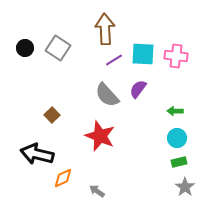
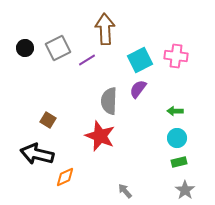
gray square: rotated 30 degrees clockwise
cyan square: moved 3 px left, 6 px down; rotated 30 degrees counterclockwise
purple line: moved 27 px left
gray semicircle: moved 2 px right, 6 px down; rotated 44 degrees clockwise
brown square: moved 4 px left, 5 px down; rotated 14 degrees counterclockwise
orange diamond: moved 2 px right, 1 px up
gray star: moved 3 px down
gray arrow: moved 28 px right; rotated 14 degrees clockwise
